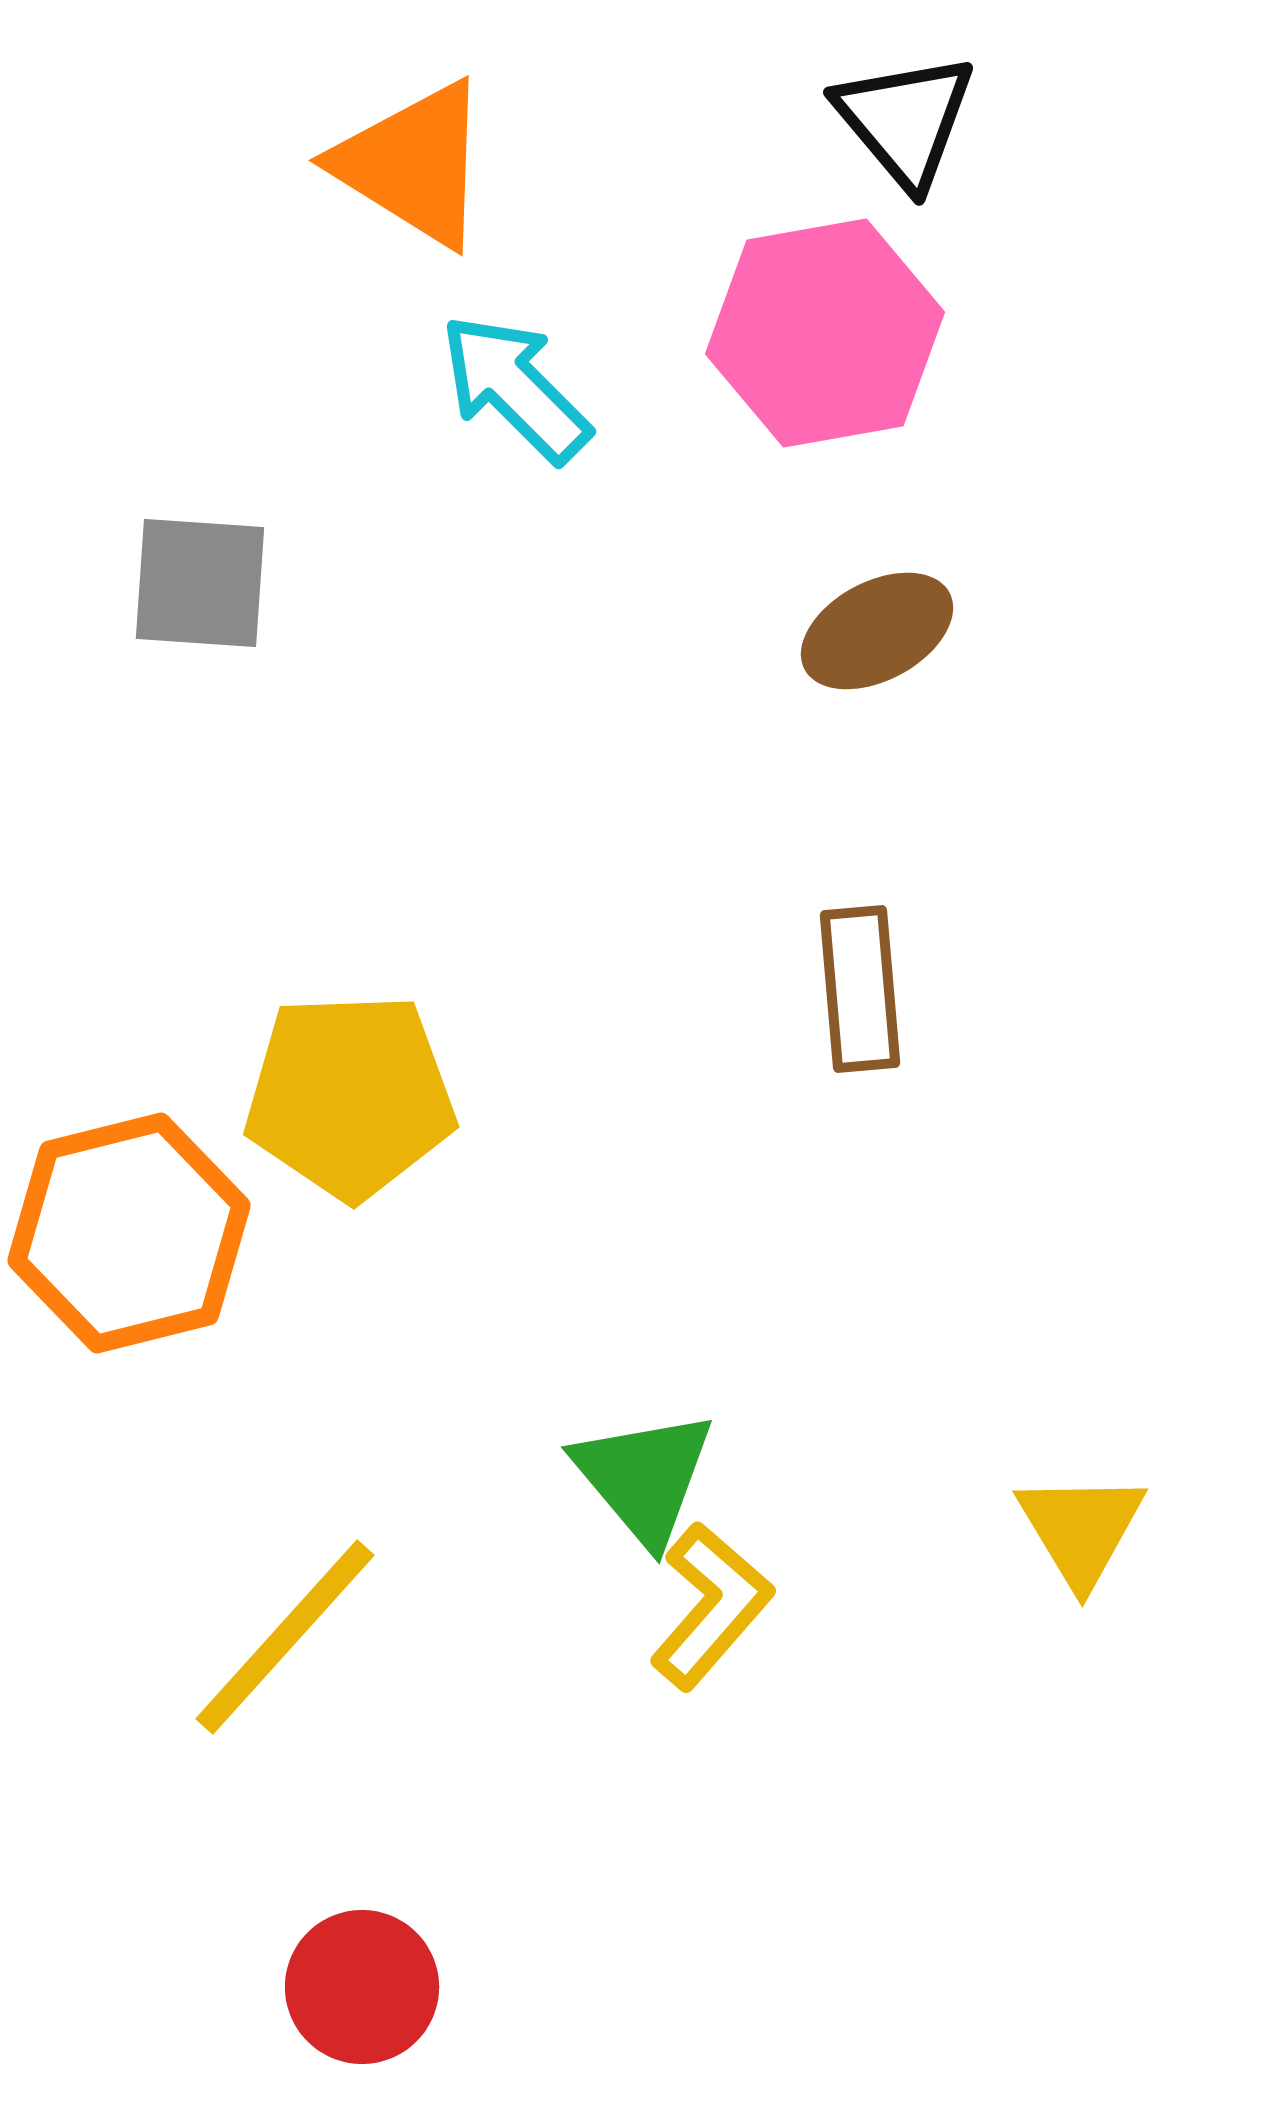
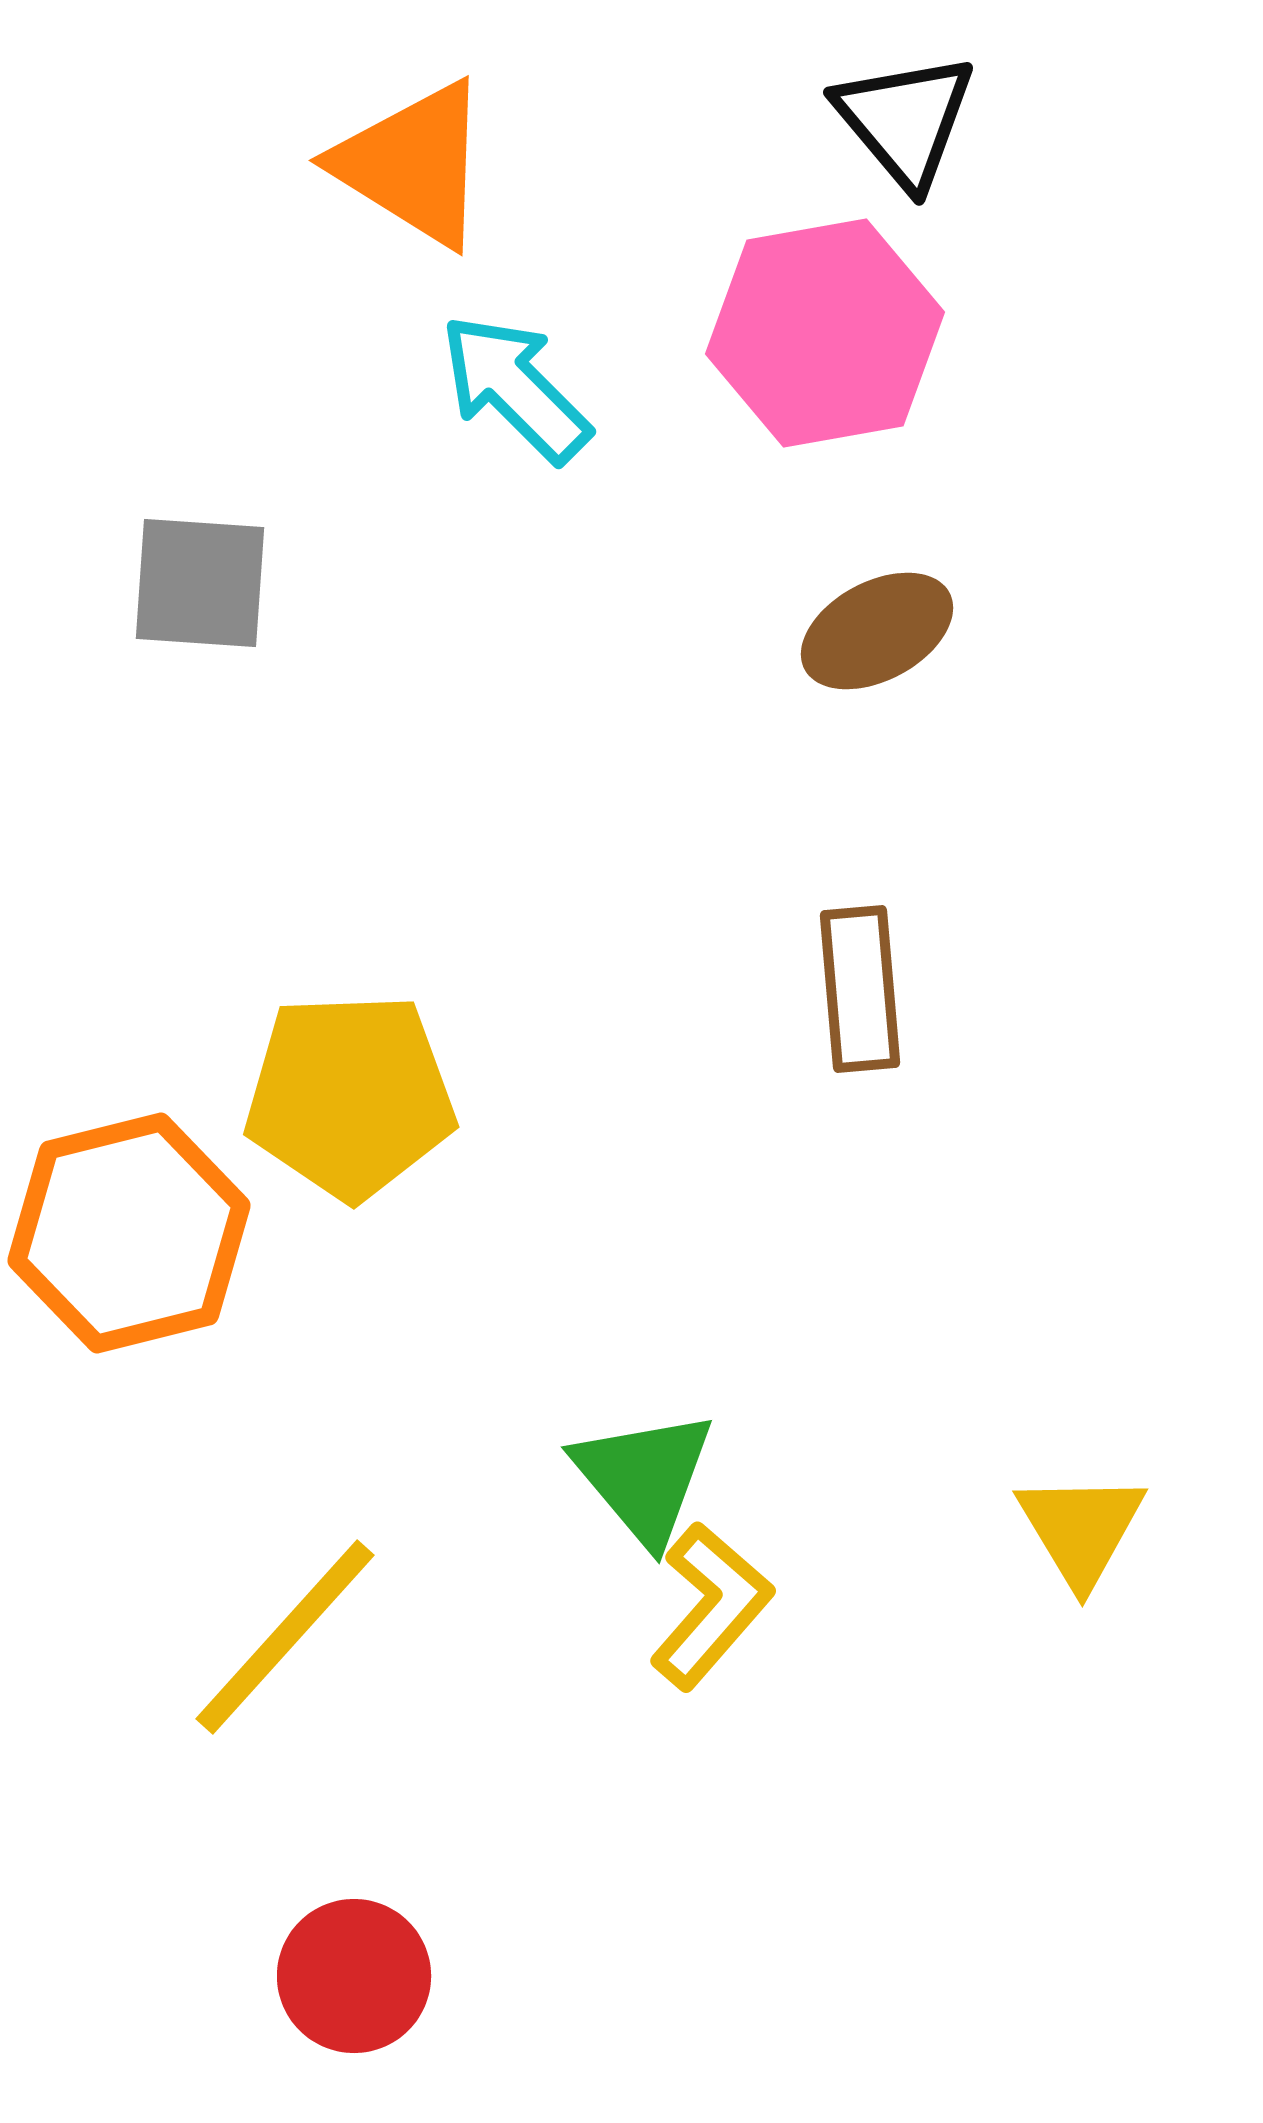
red circle: moved 8 px left, 11 px up
